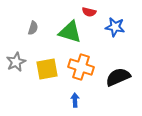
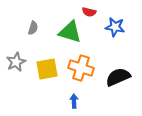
orange cross: moved 1 px down
blue arrow: moved 1 px left, 1 px down
